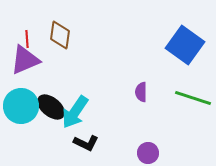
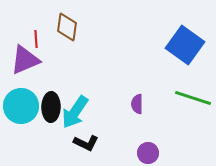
brown diamond: moved 7 px right, 8 px up
red line: moved 9 px right
purple semicircle: moved 4 px left, 12 px down
black ellipse: rotated 52 degrees clockwise
